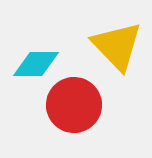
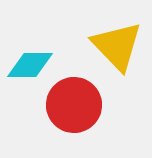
cyan diamond: moved 6 px left, 1 px down
